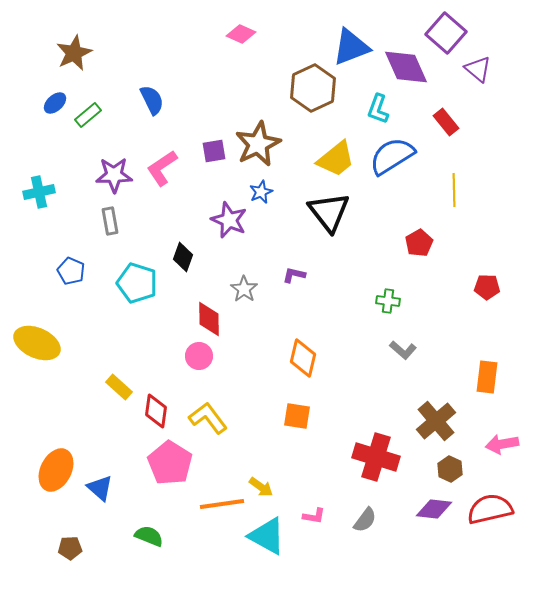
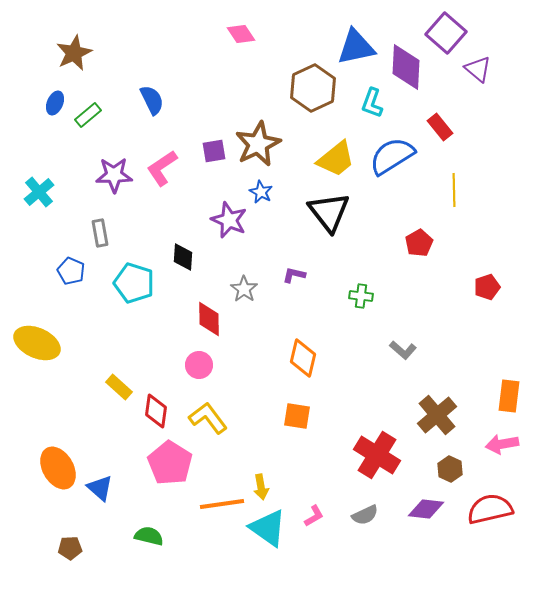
pink diamond at (241, 34): rotated 32 degrees clockwise
blue triangle at (351, 47): moved 5 px right; rotated 9 degrees clockwise
purple diamond at (406, 67): rotated 27 degrees clockwise
blue ellipse at (55, 103): rotated 25 degrees counterclockwise
cyan L-shape at (378, 109): moved 6 px left, 6 px up
red rectangle at (446, 122): moved 6 px left, 5 px down
cyan cross at (39, 192): rotated 28 degrees counterclockwise
blue star at (261, 192): rotated 20 degrees counterclockwise
gray rectangle at (110, 221): moved 10 px left, 12 px down
black diamond at (183, 257): rotated 16 degrees counterclockwise
cyan pentagon at (137, 283): moved 3 px left
red pentagon at (487, 287): rotated 20 degrees counterclockwise
green cross at (388, 301): moved 27 px left, 5 px up
pink circle at (199, 356): moved 9 px down
orange rectangle at (487, 377): moved 22 px right, 19 px down
brown cross at (436, 421): moved 1 px right, 6 px up
red cross at (376, 457): moved 1 px right, 2 px up; rotated 15 degrees clockwise
orange ellipse at (56, 470): moved 2 px right, 2 px up; rotated 57 degrees counterclockwise
yellow arrow at (261, 487): rotated 45 degrees clockwise
purple diamond at (434, 509): moved 8 px left
pink L-shape at (314, 516): rotated 40 degrees counterclockwise
gray semicircle at (365, 520): moved 5 px up; rotated 28 degrees clockwise
green semicircle at (149, 536): rotated 8 degrees counterclockwise
cyan triangle at (267, 536): moved 1 px right, 8 px up; rotated 6 degrees clockwise
